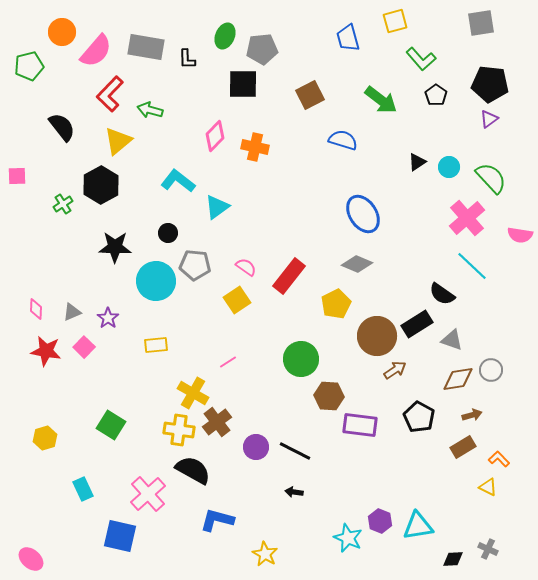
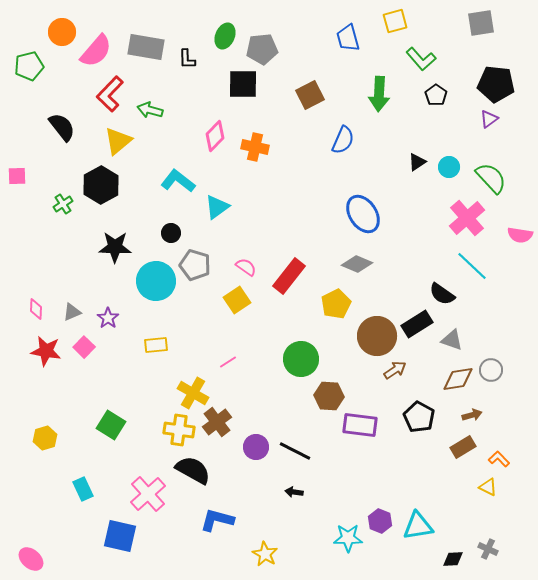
black pentagon at (490, 84): moved 6 px right
green arrow at (381, 100): moved 2 px left, 6 px up; rotated 56 degrees clockwise
blue semicircle at (343, 140): rotated 96 degrees clockwise
black circle at (168, 233): moved 3 px right
gray pentagon at (195, 265): rotated 12 degrees clockwise
cyan star at (348, 538): rotated 24 degrees counterclockwise
